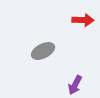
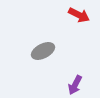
red arrow: moved 4 px left, 5 px up; rotated 25 degrees clockwise
